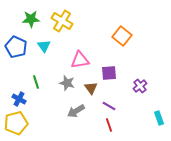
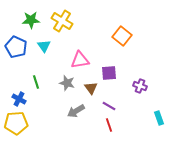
green star: moved 1 px down
purple cross: rotated 32 degrees counterclockwise
yellow pentagon: rotated 10 degrees clockwise
